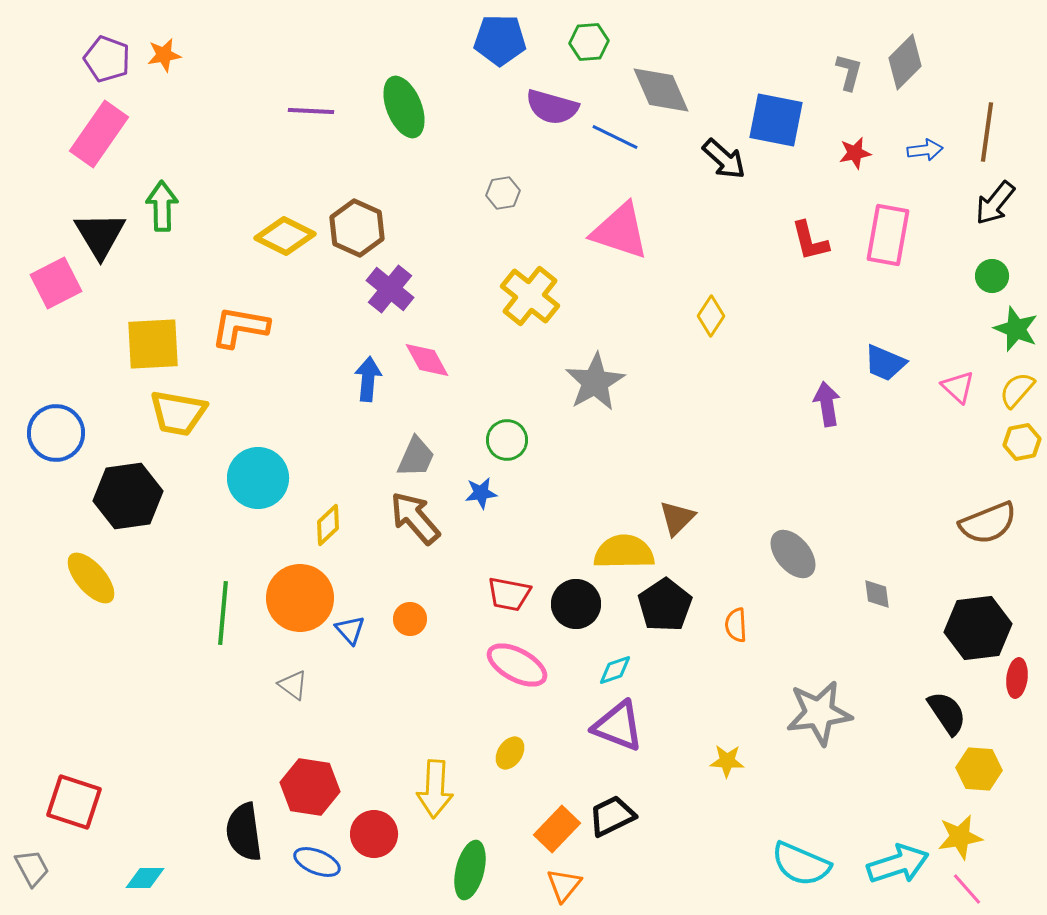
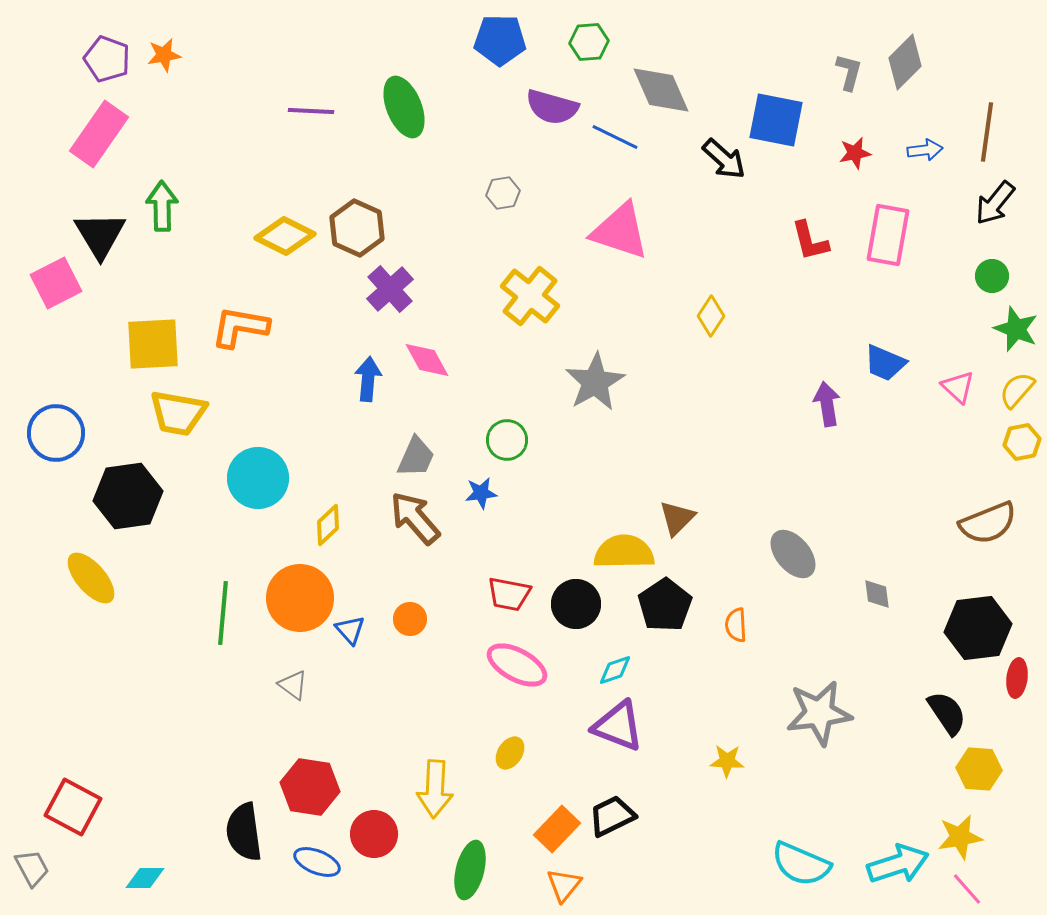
purple cross at (390, 289): rotated 9 degrees clockwise
red square at (74, 802): moved 1 px left, 5 px down; rotated 10 degrees clockwise
